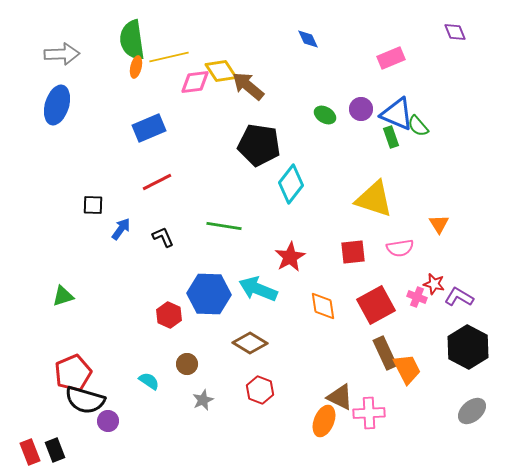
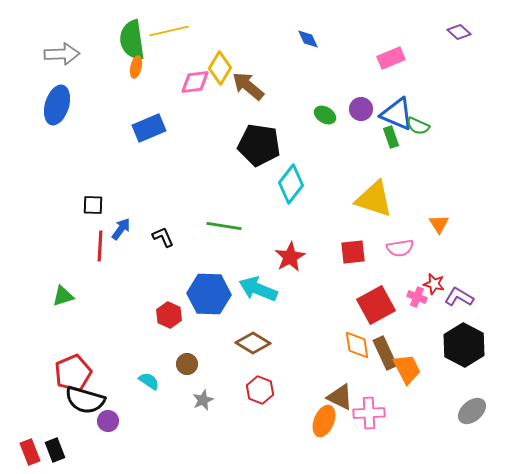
purple diamond at (455, 32): moved 4 px right; rotated 25 degrees counterclockwise
yellow line at (169, 57): moved 26 px up
yellow diamond at (221, 71): moved 1 px left, 3 px up; rotated 64 degrees clockwise
green semicircle at (418, 126): rotated 25 degrees counterclockwise
red line at (157, 182): moved 57 px left, 64 px down; rotated 60 degrees counterclockwise
orange diamond at (323, 306): moved 34 px right, 39 px down
brown diamond at (250, 343): moved 3 px right
black hexagon at (468, 347): moved 4 px left, 2 px up
